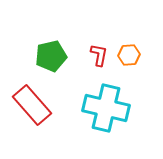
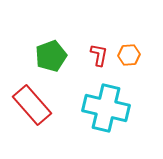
green pentagon: rotated 8 degrees counterclockwise
